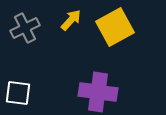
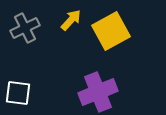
yellow square: moved 4 px left, 4 px down
purple cross: rotated 30 degrees counterclockwise
